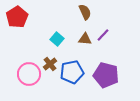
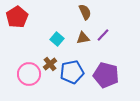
brown triangle: moved 2 px left, 1 px up; rotated 16 degrees counterclockwise
